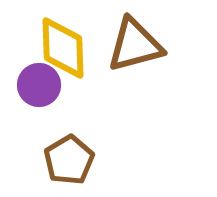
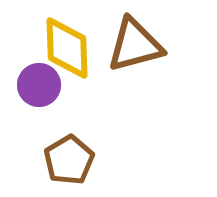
yellow diamond: moved 4 px right
